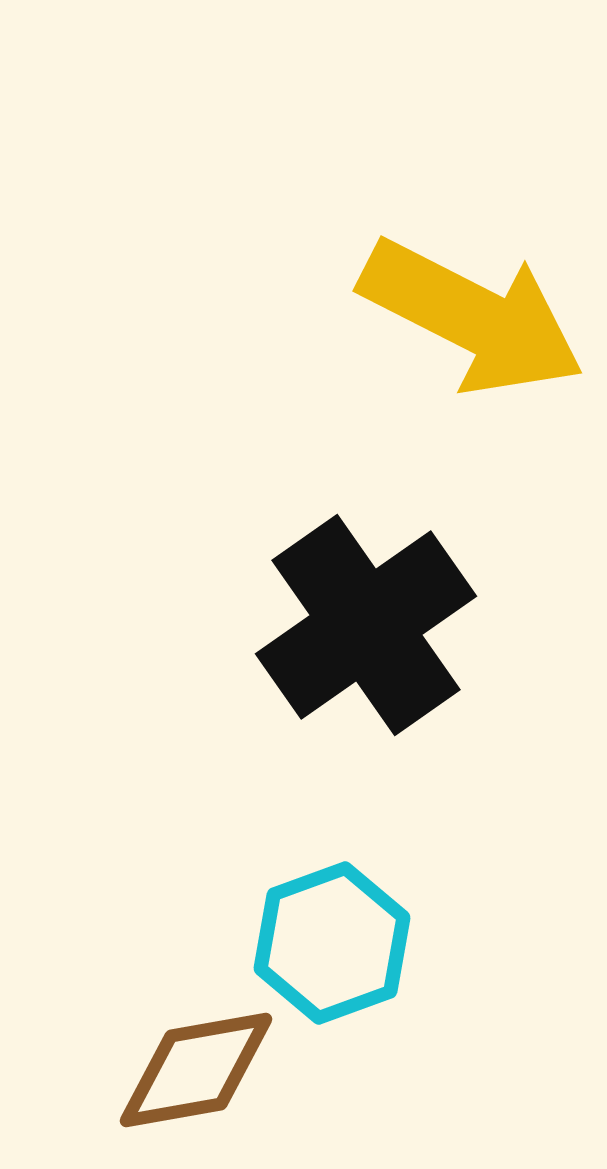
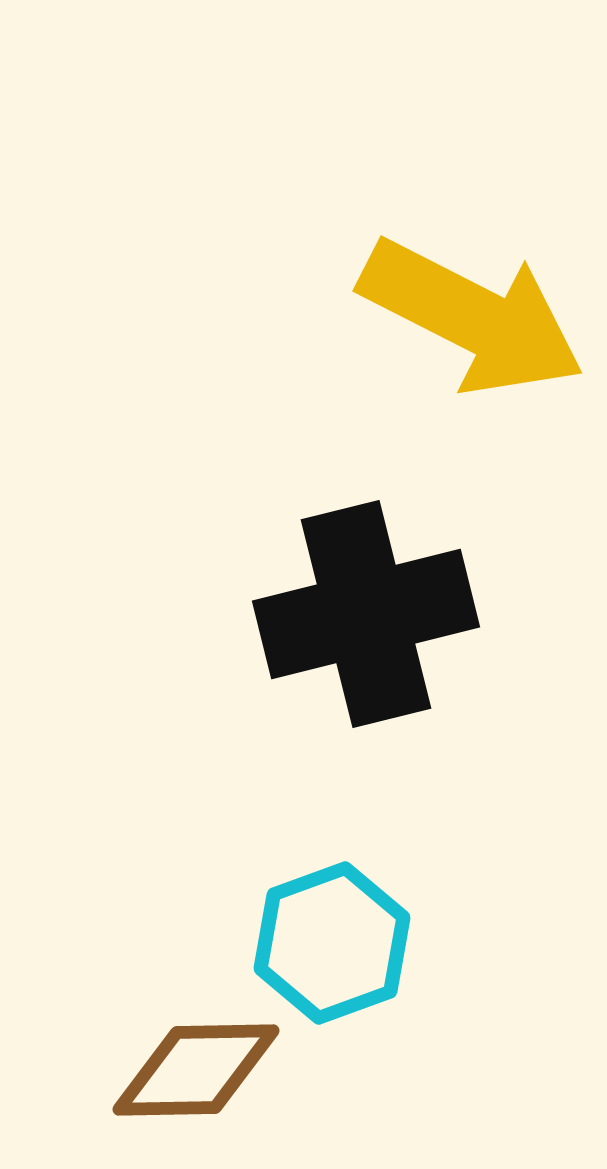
black cross: moved 11 px up; rotated 21 degrees clockwise
brown diamond: rotated 9 degrees clockwise
